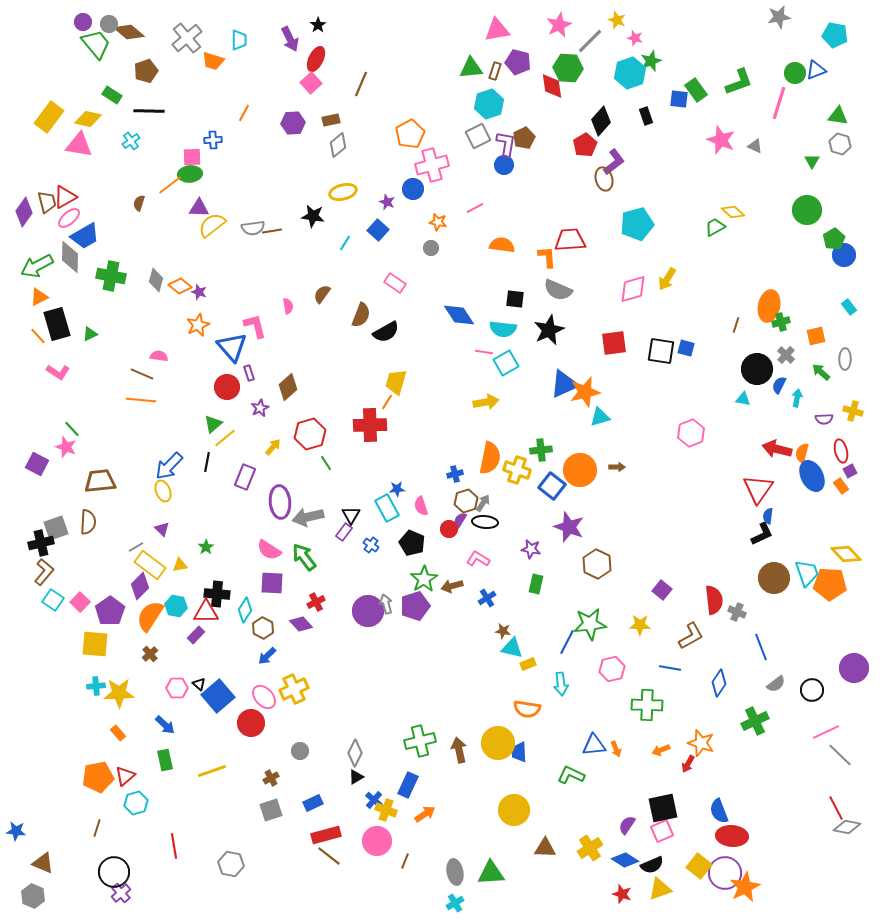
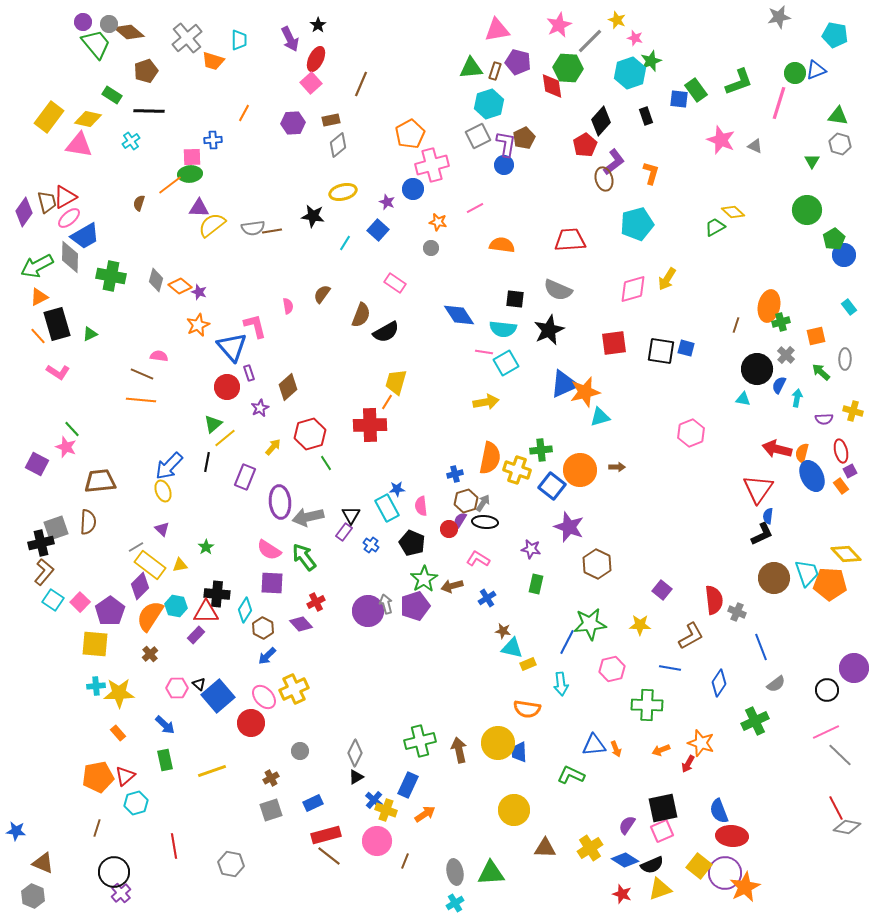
orange L-shape at (547, 257): moved 104 px right, 84 px up; rotated 20 degrees clockwise
pink semicircle at (421, 506): rotated 12 degrees clockwise
black circle at (812, 690): moved 15 px right
